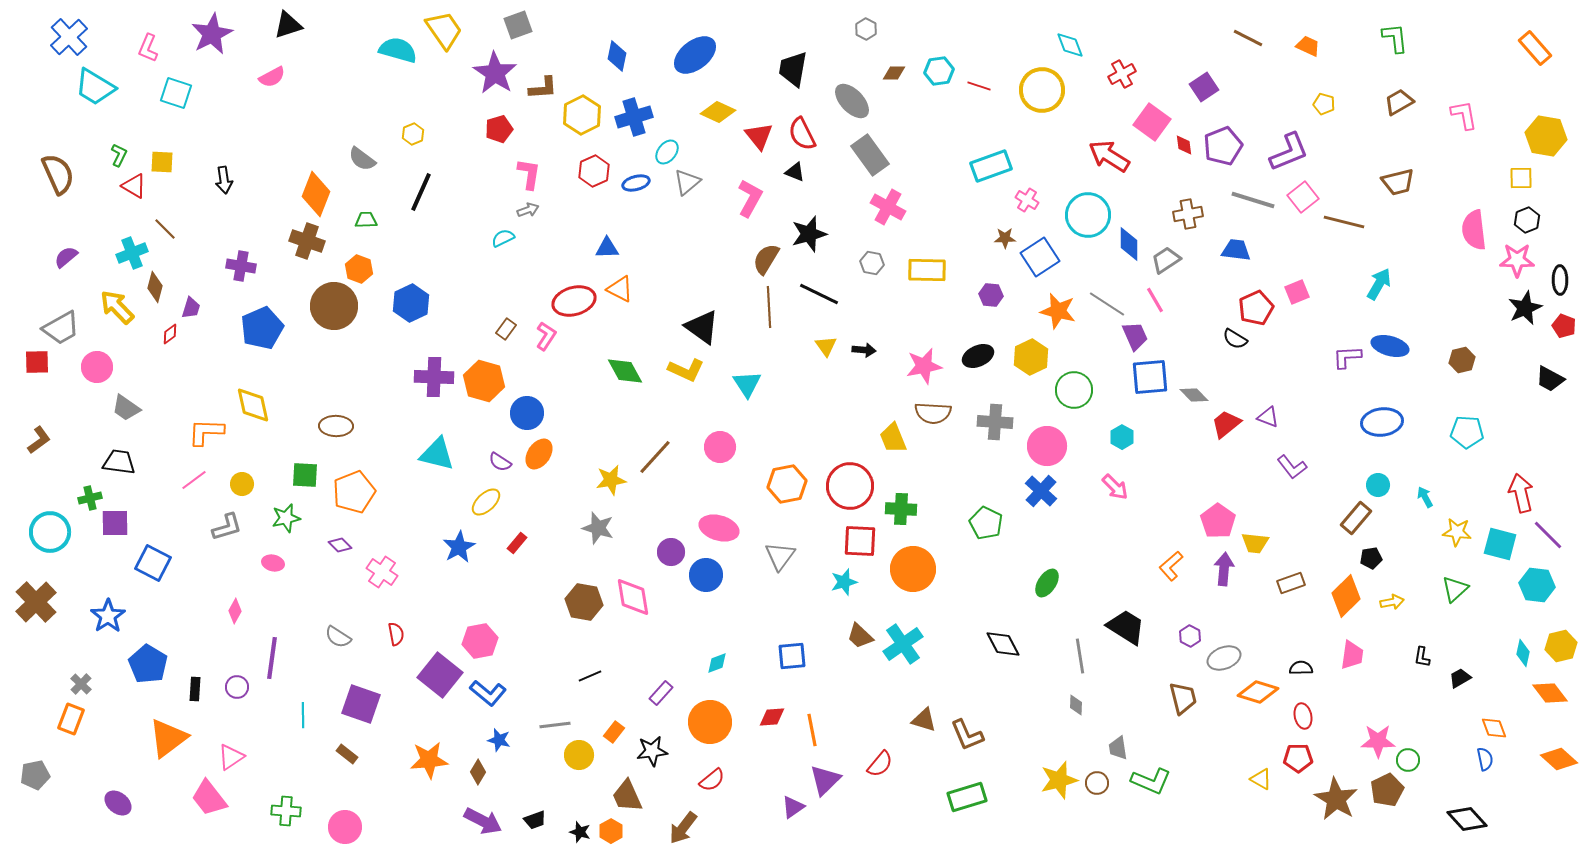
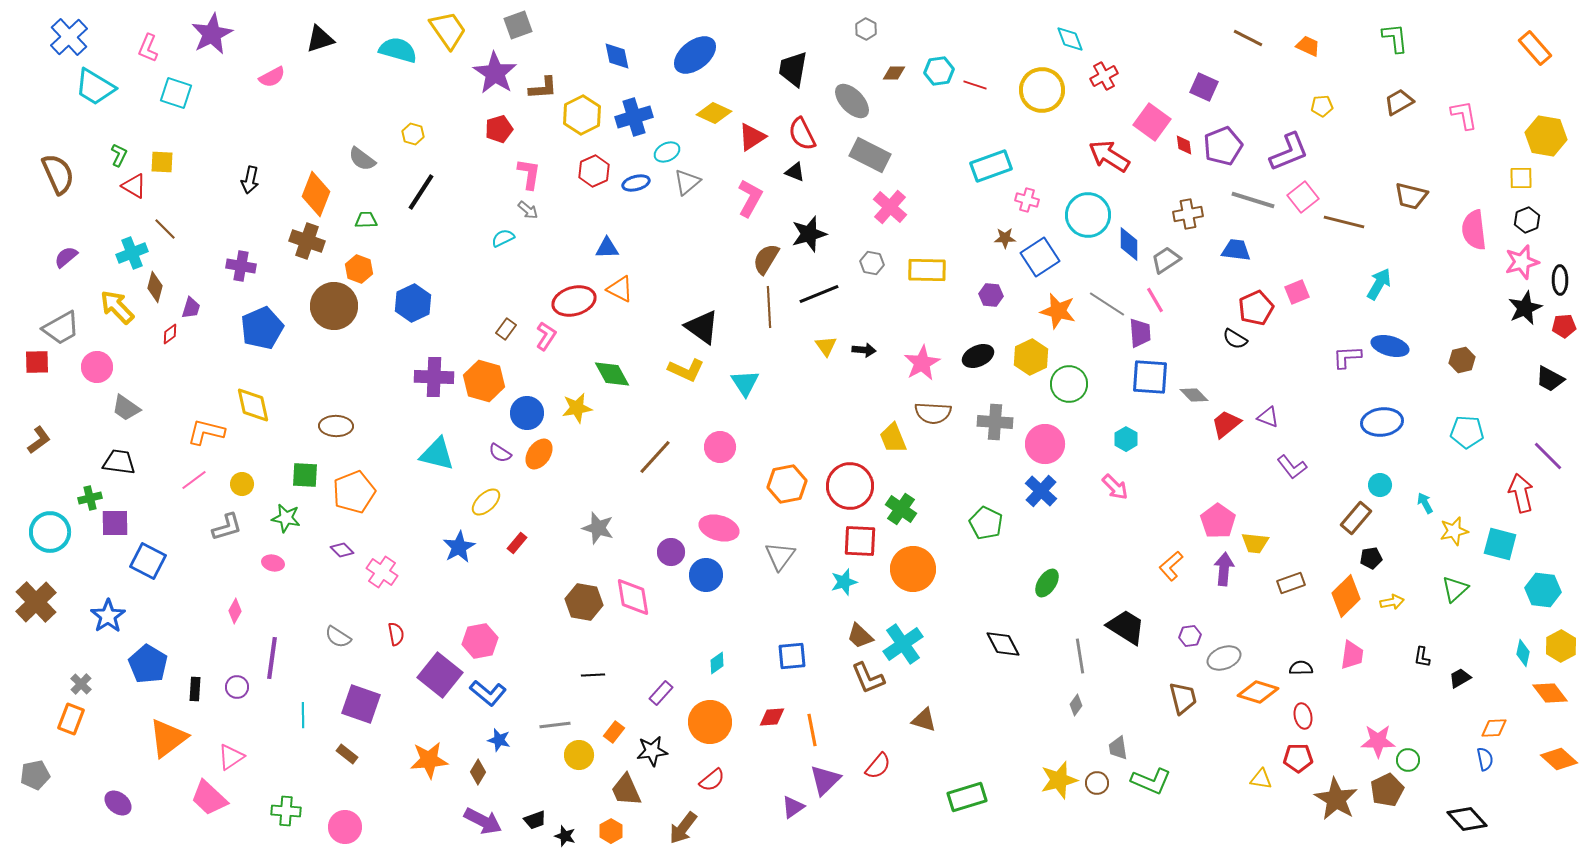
black triangle at (288, 25): moved 32 px right, 14 px down
yellow trapezoid at (444, 30): moved 4 px right
cyan diamond at (1070, 45): moved 6 px up
blue diamond at (617, 56): rotated 24 degrees counterclockwise
red cross at (1122, 74): moved 18 px left, 2 px down
red line at (979, 86): moved 4 px left, 1 px up
purple square at (1204, 87): rotated 32 degrees counterclockwise
yellow pentagon at (1324, 104): moved 2 px left, 2 px down; rotated 20 degrees counterclockwise
yellow diamond at (718, 112): moved 4 px left, 1 px down
yellow hexagon at (413, 134): rotated 20 degrees counterclockwise
red triangle at (759, 136): moved 7 px left, 1 px down; rotated 36 degrees clockwise
cyan ellipse at (667, 152): rotated 25 degrees clockwise
gray rectangle at (870, 155): rotated 27 degrees counterclockwise
black arrow at (224, 180): moved 26 px right; rotated 20 degrees clockwise
brown trapezoid at (1398, 182): moved 13 px right, 14 px down; rotated 28 degrees clockwise
black line at (421, 192): rotated 9 degrees clockwise
pink cross at (1027, 200): rotated 15 degrees counterclockwise
pink cross at (888, 207): moved 2 px right; rotated 12 degrees clockwise
gray arrow at (528, 210): rotated 60 degrees clockwise
pink star at (1517, 260): moved 5 px right, 2 px down; rotated 16 degrees counterclockwise
black line at (819, 294): rotated 48 degrees counterclockwise
blue hexagon at (411, 303): moved 2 px right
red pentagon at (1564, 326): rotated 25 degrees counterclockwise
purple trapezoid at (1135, 336): moved 5 px right, 3 px up; rotated 20 degrees clockwise
pink star at (924, 366): moved 2 px left, 3 px up; rotated 18 degrees counterclockwise
green diamond at (625, 371): moved 13 px left, 3 px down
blue square at (1150, 377): rotated 9 degrees clockwise
cyan triangle at (747, 384): moved 2 px left, 1 px up
green circle at (1074, 390): moved 5 px left, 6 px up
orange L-shape at (206, 432): rotated 12 degrees clockwise
cyan hexagon at (1122, 437): moved 4 px right, 2 px down
pink circle at (1047, 446): moved 2 px left, 2 px up
purple semicircle at (500, 462): moved 9 px up
yellow star at (611, 480): moved 34 px left, 72 px up
cyan circle at (1378, 485): moved 2 px right
cyan arrow at (1425, 497): moved 6 px down
green cross at (901, 509): rotated 32 degrees clockwise
green star at (286, 518): rotated 24 degrees clockwise
yellow star at (1457, 532): moved 3 px left, 1 px up; rotated 20 degrees counterclockwise
purple line at (1548, 535): moved 79 px up
purple diamond at (340, 545): moved 2 px right, 5 px down
blue square at (153, 563): moved 5 px left, 2 px up
cyan hexagon at (1537, 585): moved 6 px right, 5 px down
purple hexagon at (1190, 636): rotated 25 degrees clockwise
yellow hexagon at (1561, 646): rotated 16 degrees counterclockwise
cyan diamond at (717, 663): rotated 15 degrees counterclockwise
black line at (590, 676): moved 3 px right, 1 px up; rotated 20 degrees clockwise
gray diamond at (1076, 705): rotated 35 degrees clockwise
orange diamond at (1494, 728): rotated 72 degrees counterclockwise
brown L-shape at (967, 735): moved 99 px left, 57 px up
red semicircle at (880, 764): moved 2 px left, 2 px down
yellow triangle at (1261, 779): rotated 20 degrees counterclockwise
brown trapezoid at (627, 796): moved 1 px left, 6 px up
pink trapezoid at (209, 798): rotated 9 degrees counterclockwise
black star at (580, 832): moved 15 px left, 4 px down
